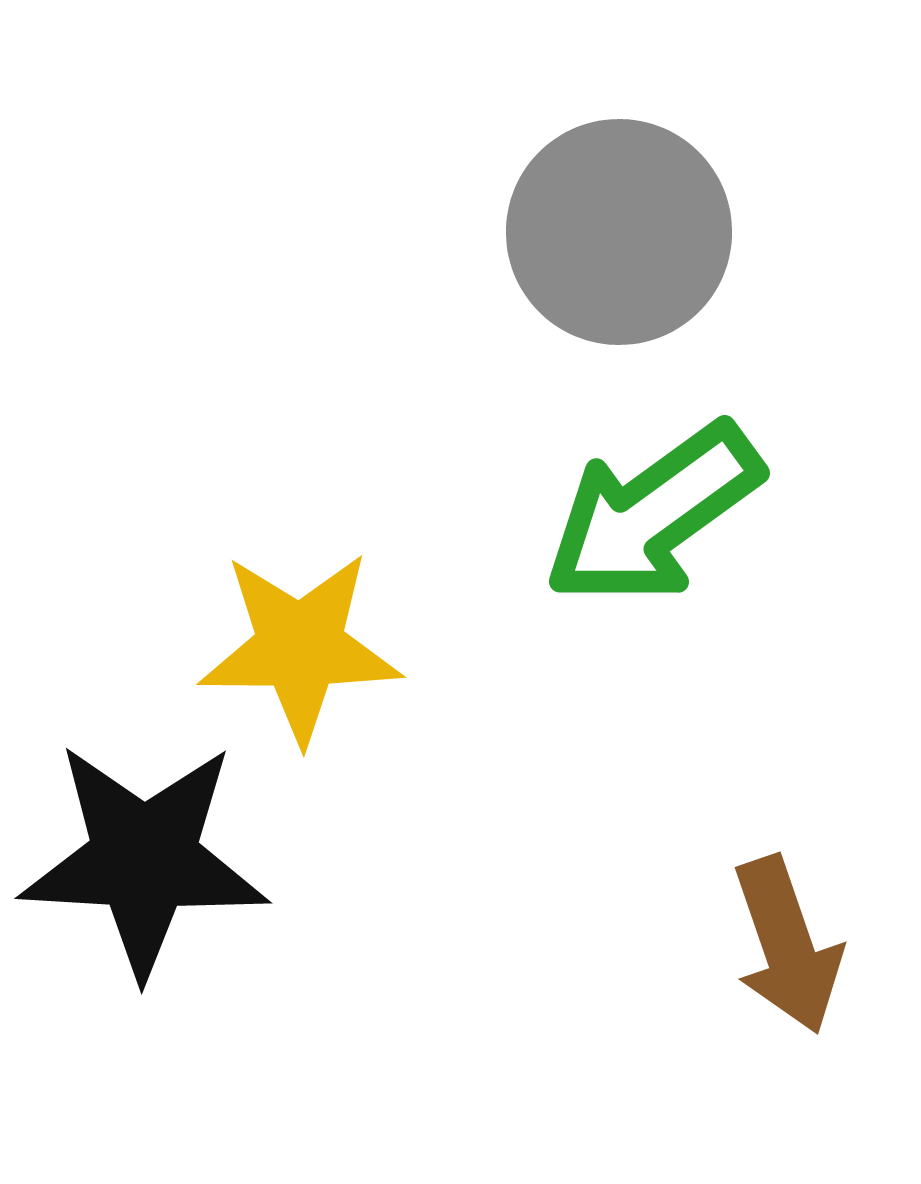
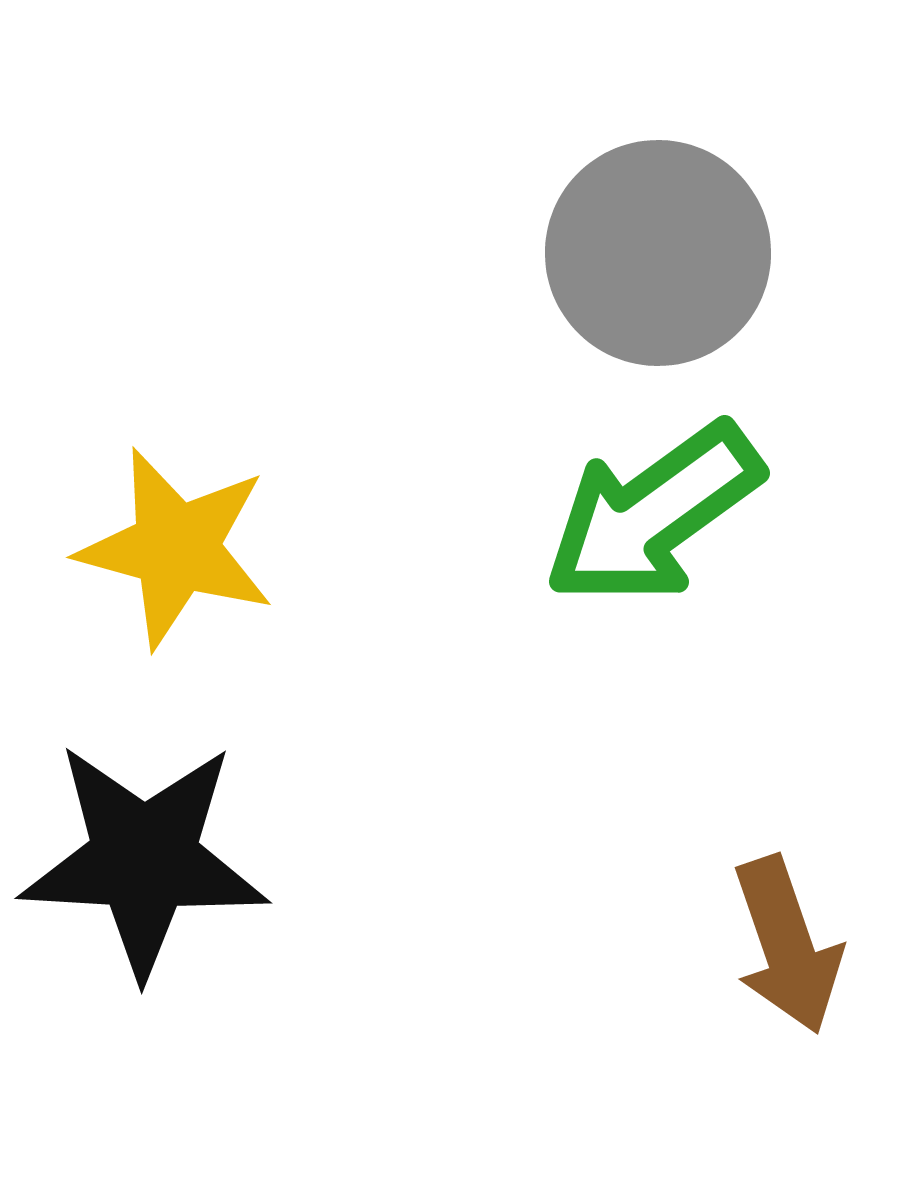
gray circle: moved 39 px right, 21 px down
yellow star: moved 124 px left, 99 px up; rotated 15 degrees clockwise
